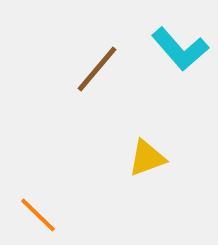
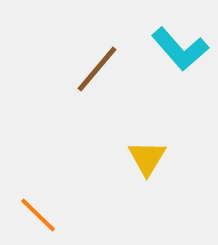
yellow triangle: rotated 39 degrees counterclockwise
